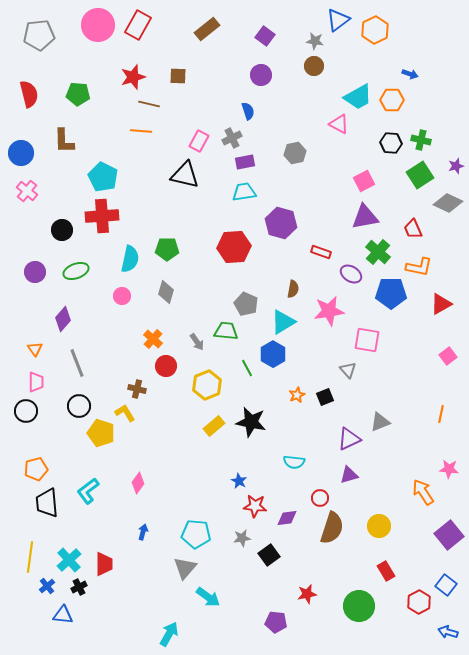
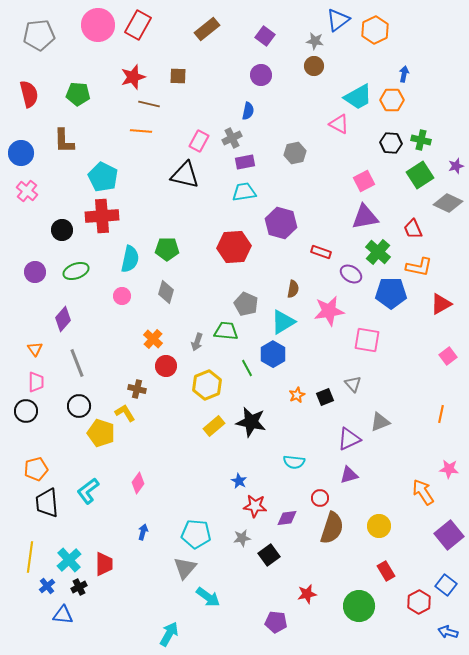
blue arrow at (410, 74): moved 6 px left; rotated 98 degrees counterclockwise
blue semicircle at (248, 111): rotated 30 degrees clockwise
gray arrow at (197, 342): rotated 54 degrees clockwise
gray triangle at (348, 370): moved 5 px right, 14 px down
